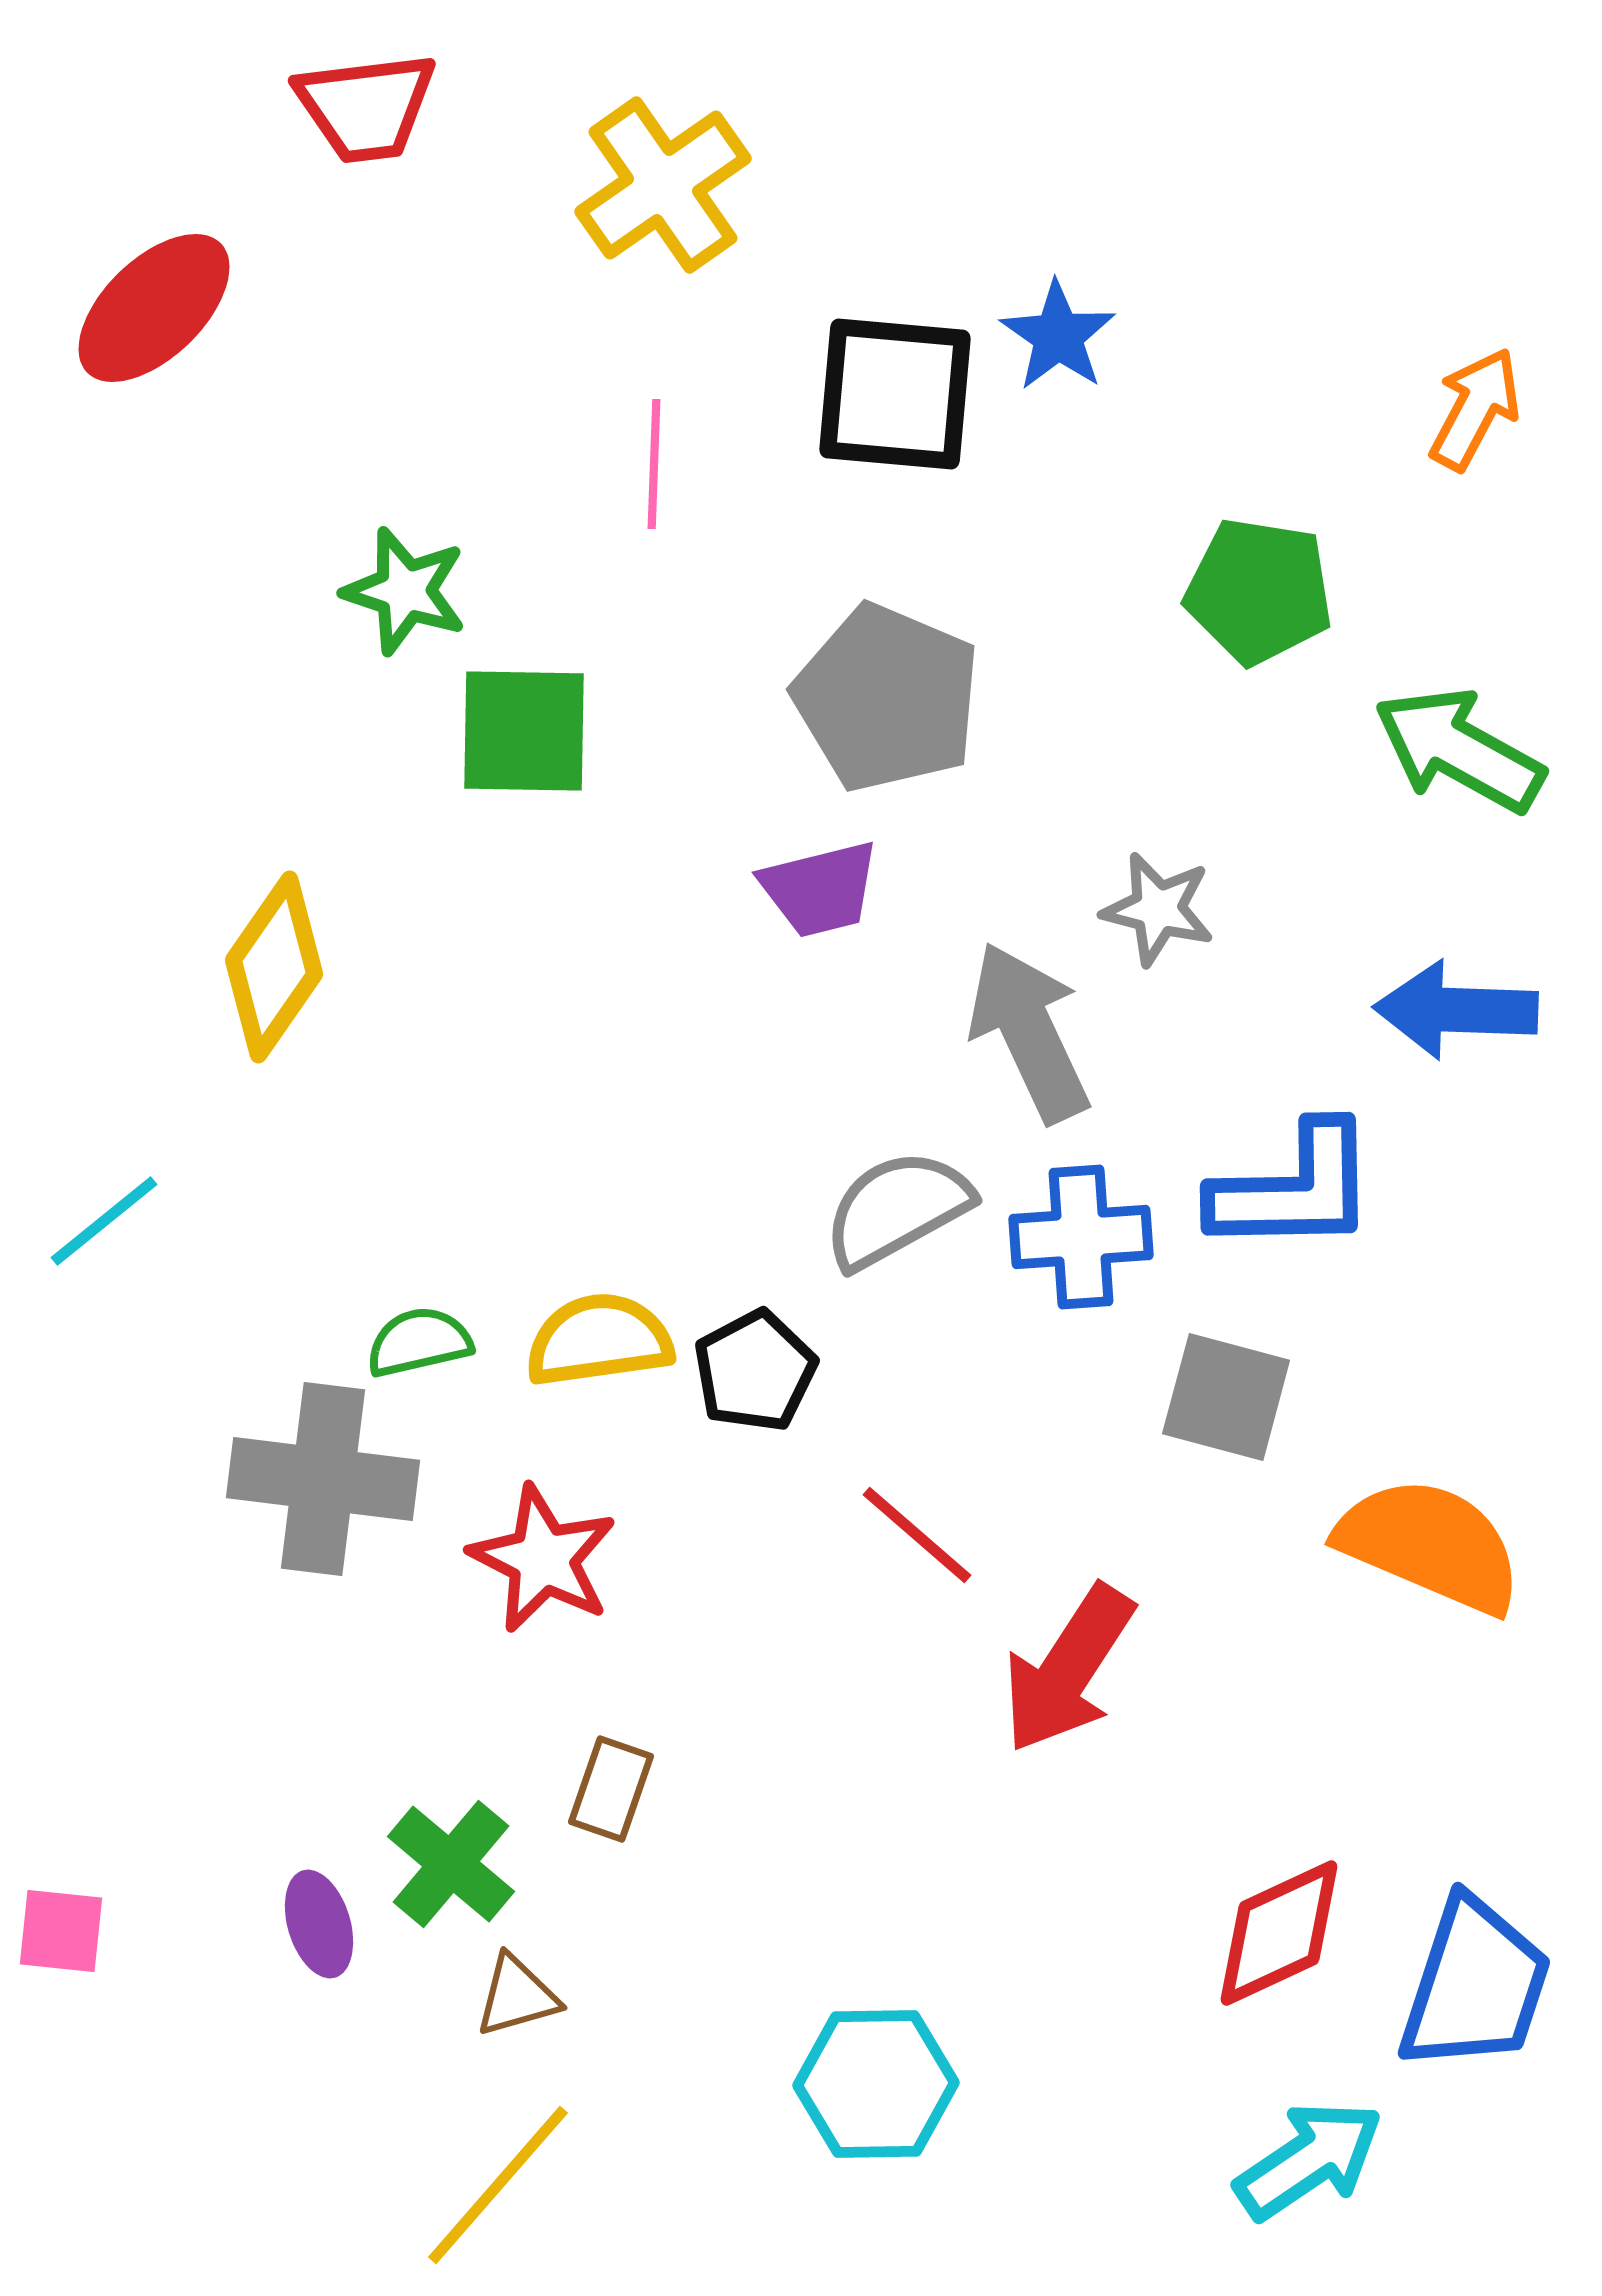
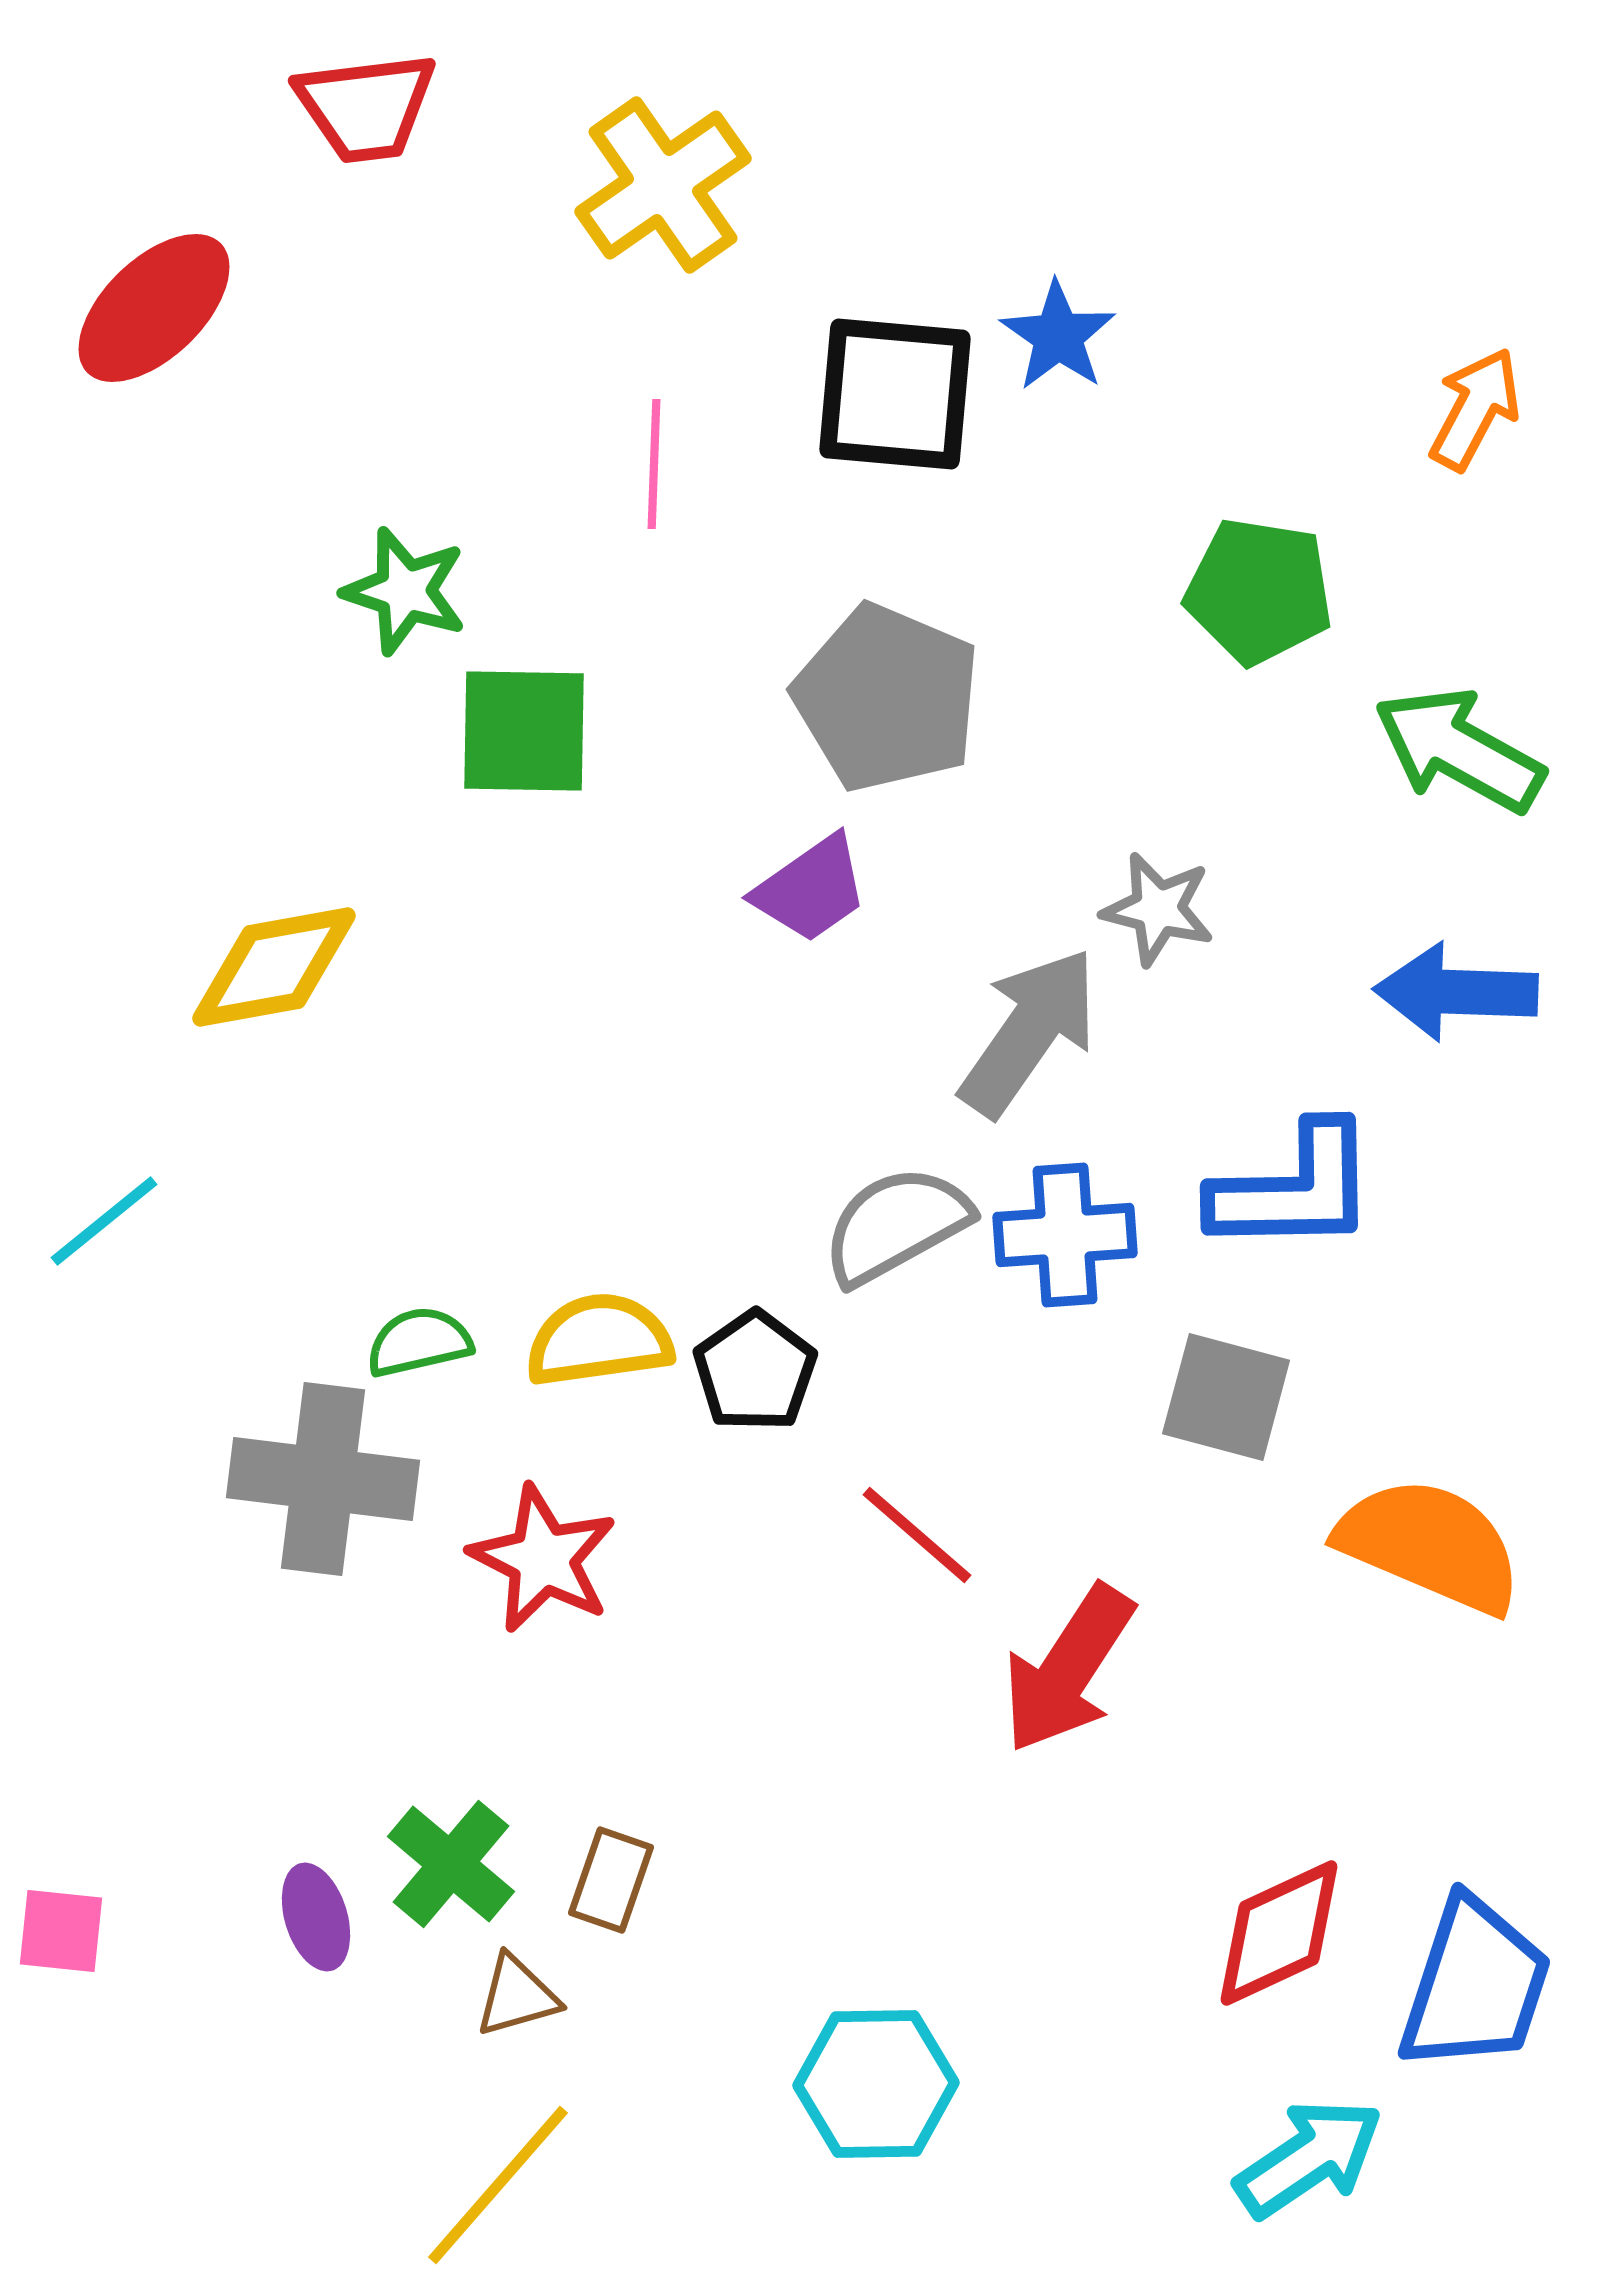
purple trapezoid: moved 9 px left; rotated 21 degrees counterclockwise
yellow diamond: rotated 45 degrees clockwise
blue arrow: moved 18 px up
gray arrow: rotated 60 degrees clockwise
gray semicircle: moved 1 px left, 16 px down
blue cross: moved 16 px left, 2 px up
black pentagon: rotated 7 degrees counterclockwise
brown rectangle: moved 91 px down
purple ellipse: moved 3 px left, 7 px up
cyan arrow: moved 2 px up
